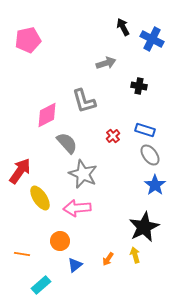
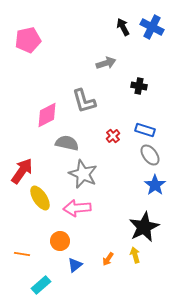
blue cross: moved 12 px up
gray semicircle: rotated 35 degrees counterclockwise
red arrow: moved 2 px right
